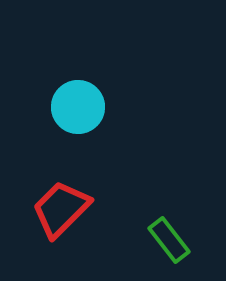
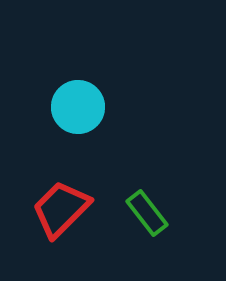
green rectangle: moved 22 px left, 27 px up
